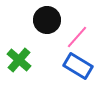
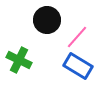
green cross: rotated 15 degrees counterclockwise
